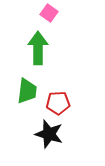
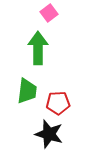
pink square: rotated 18 degrees clockwise
